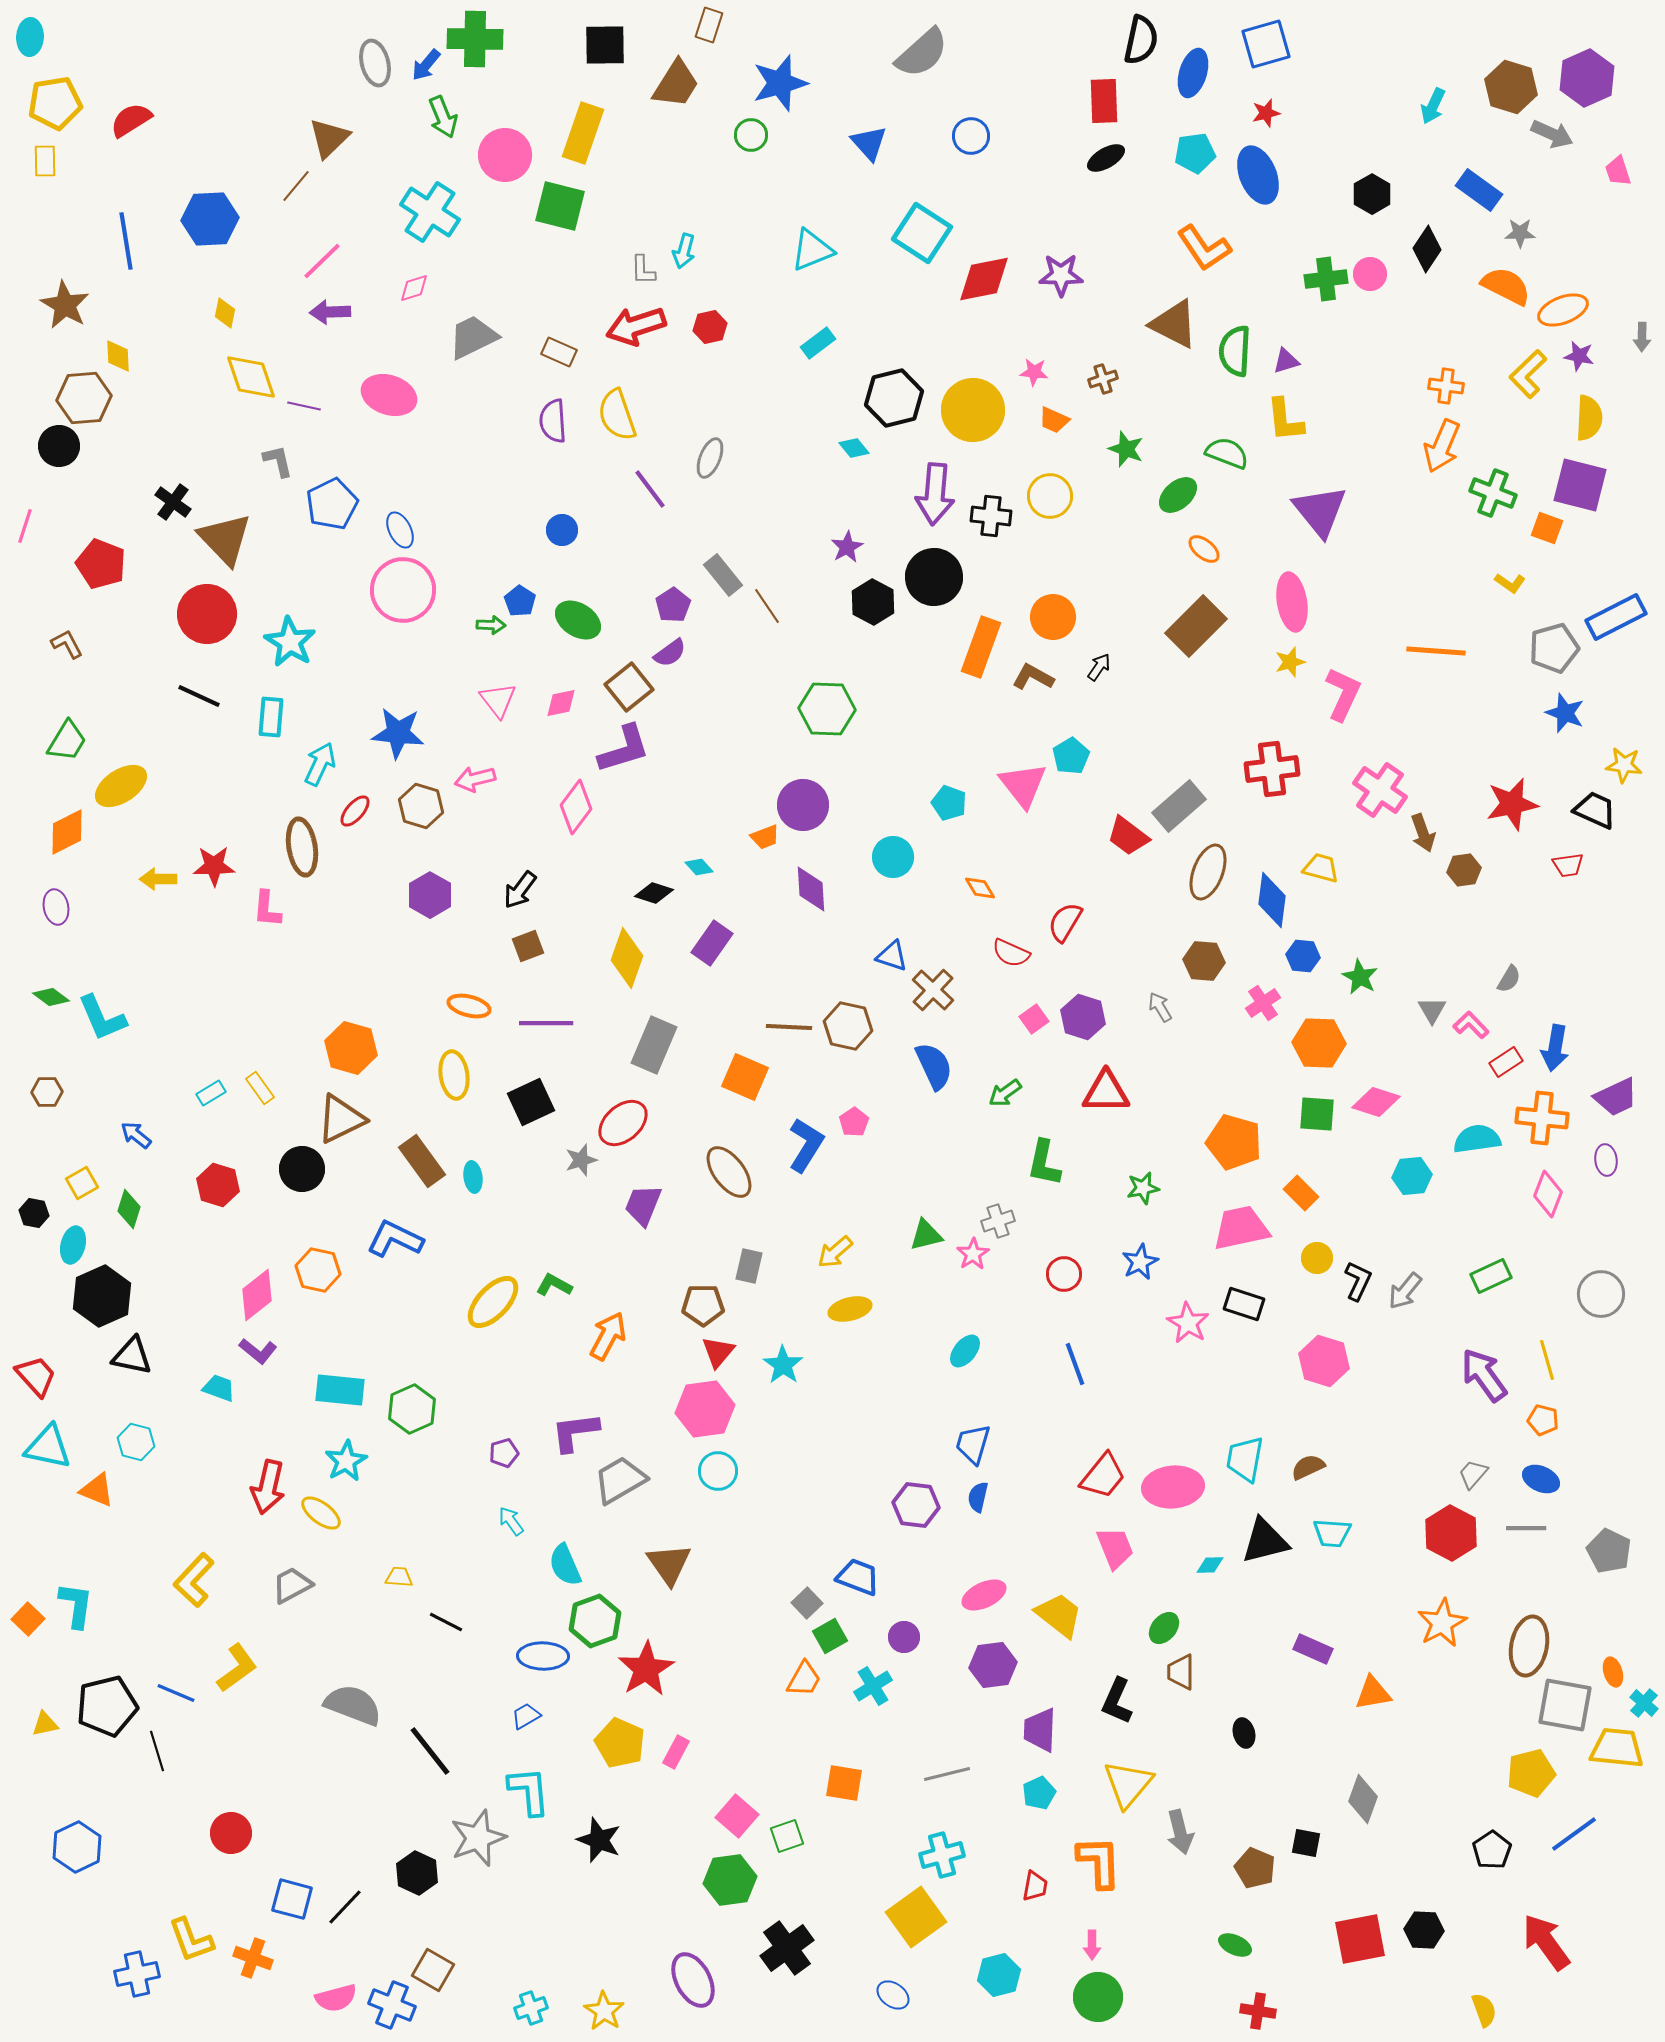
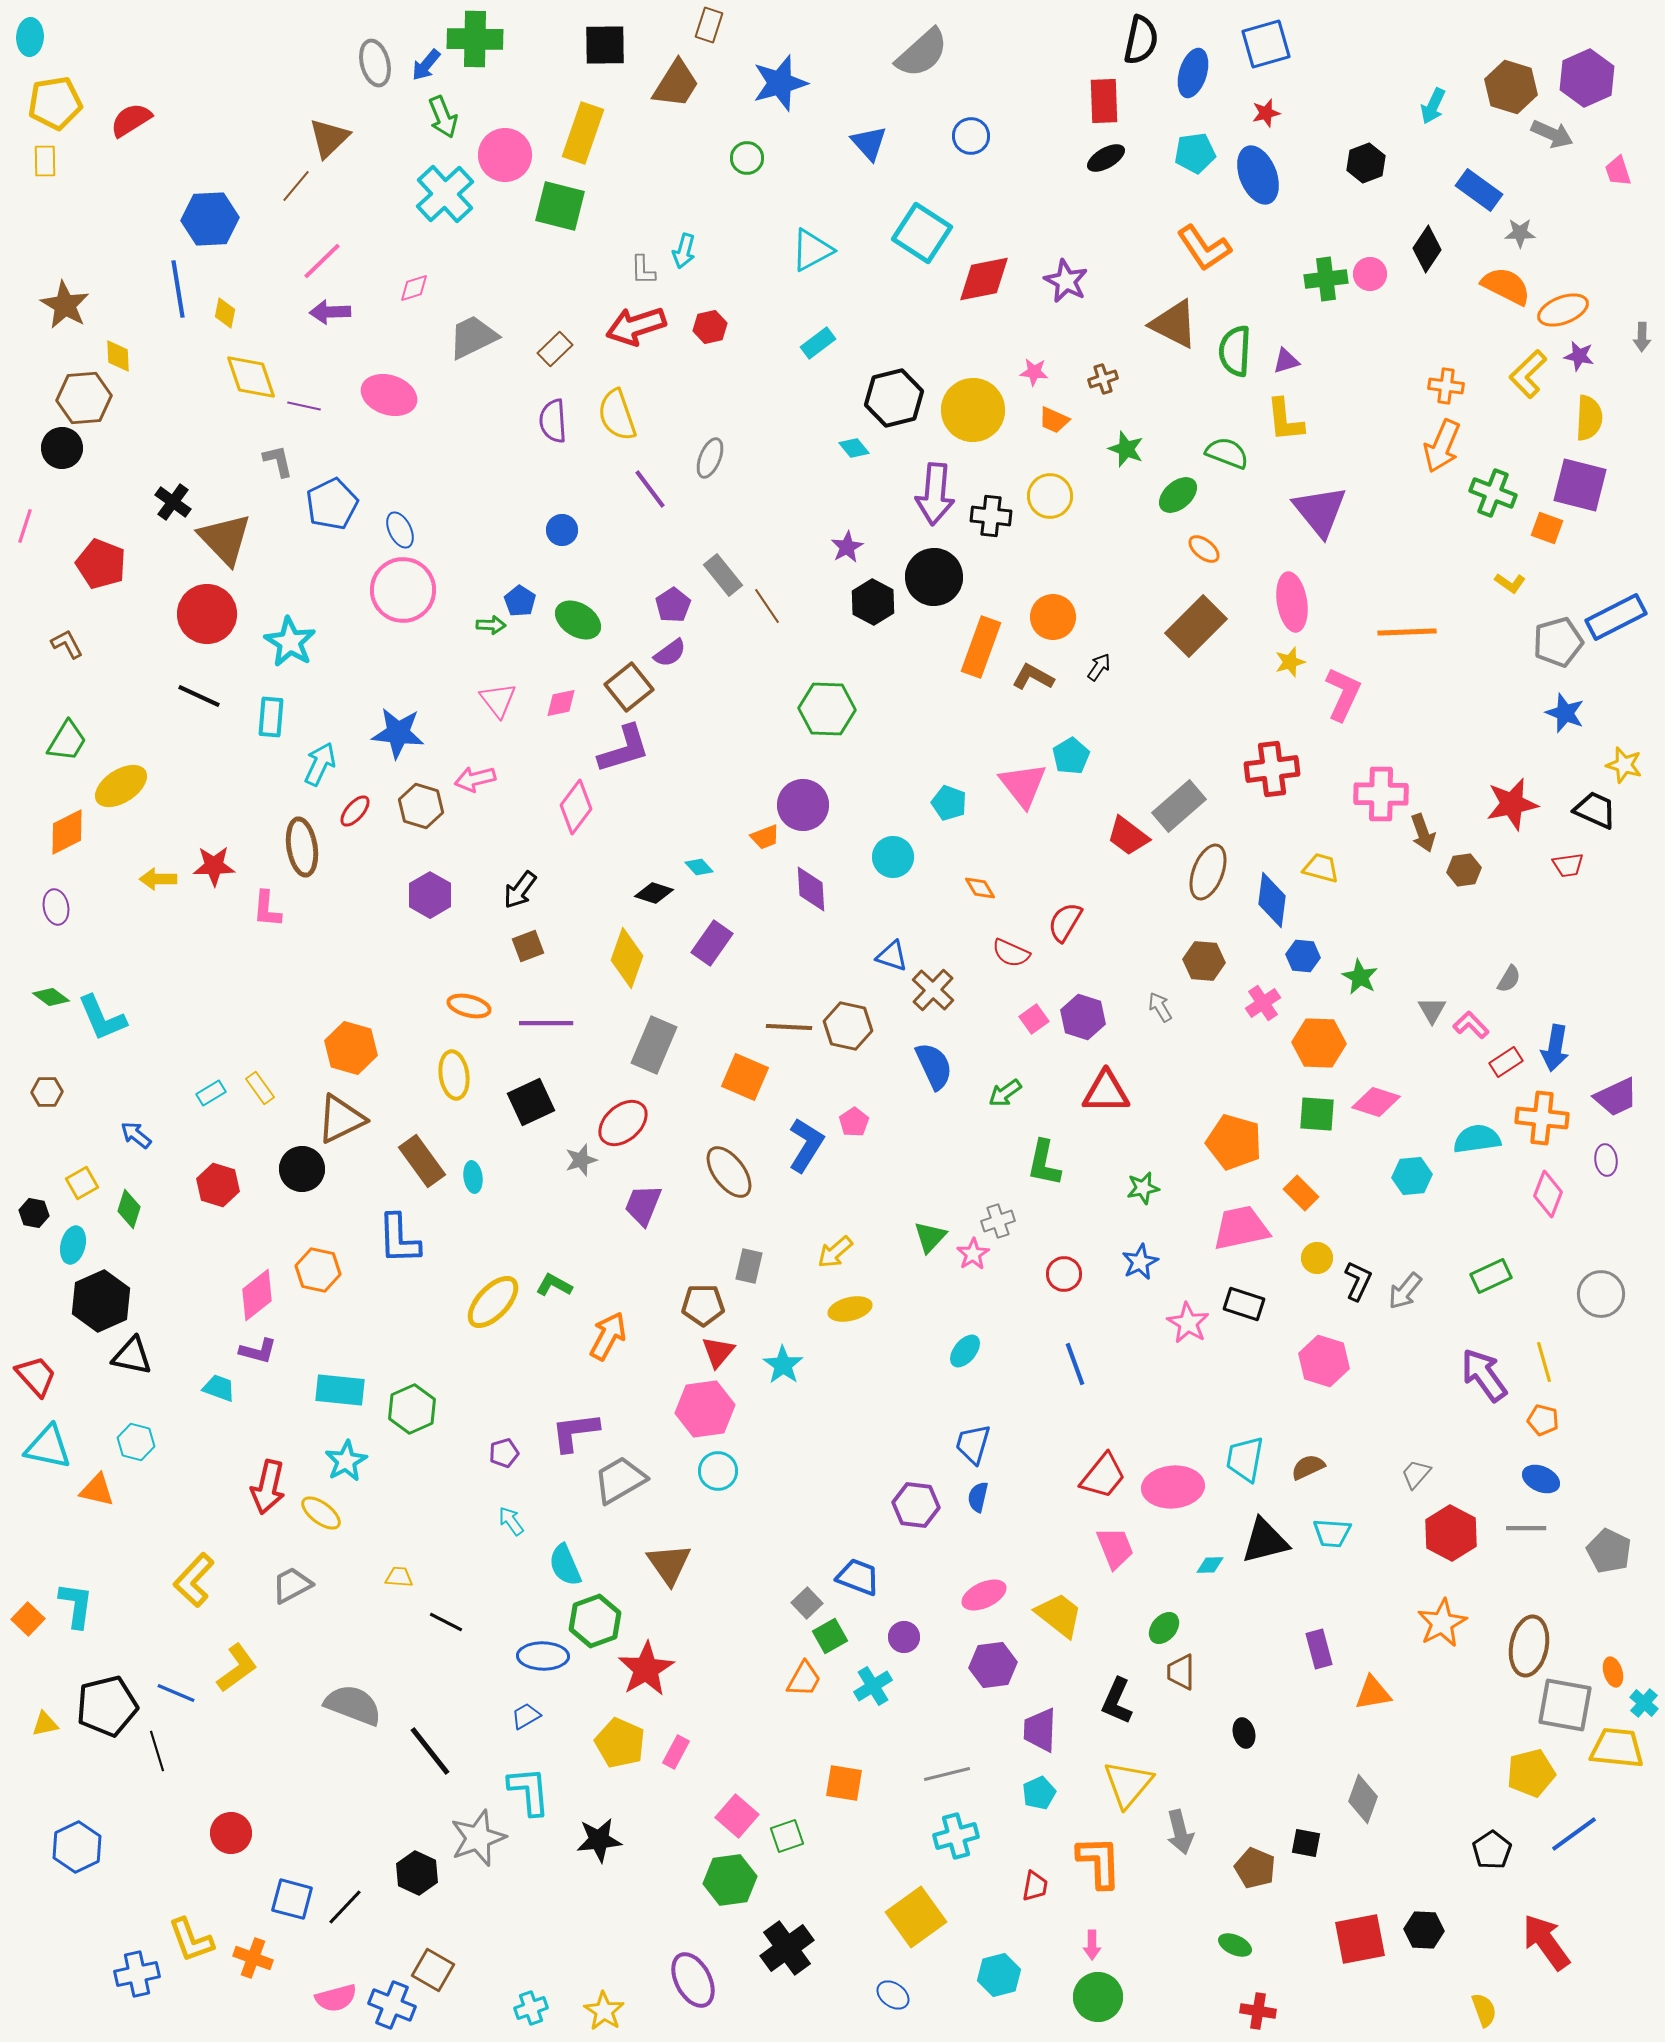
green circle at (751, 135): moved 4 px left, 23 px down
black hexagon at (1372, 194): moved 6 px left, 31 px up; rotated 9 degrees clockwise
cyan cross at (430, 212): moved 15 px right, 18 px up; rotated 14 degrees clockwise
blue line at (126, 241): moved 52 px right, 48 px down
cyan triangle at (812, 250): rotated 6 degrees counterclockwise
purple star at (1061, 275): moved 5 px right, 6 px down; rotated 27 degrees clockwise
brown rectangle at (559, 352): moved 4 px left, 3 px up; rotated 68 degrees counterclockwise
black circle at (59, 446): moved 3 px right, 2 px down
gray pentagon at (1554, 648): moved 4 px right, 6 px up
orange line at (1436, 651): moved 29 px left, 19 px up; rotated 6 degrees counterclockwise
yellow star at (1624, 765): rotated 9 degrees clockwise
pink cross at (1380, 790): moved 1 px right, 4 px down; rotated 34 degrees counterclockwise
green triangle at (926, 1235): moved 4 px right, 2 px down; rotated 33 degrees counterclockwise
blue L-shape at (395, 1239): moved 4 px right; rotated 118 degrees counterclockwise
black hexagon at (102, 1296): moved 1 px left, 5 px down
purple L-shape at (258, 1351): rotated 24 degrees counterclockwise
yellow line at (1547, 1360): moved 3 px left, 2 px down
gray trapezoid at (1473, 1474): moved 57 px left
orange triangle at (97, 1490): rotated 9 degrees counterclockwise
purple rectangle at (1313, 1649): moved 6 px right; rotated 51 degrees clockwise
black star at (599, 1840): rotated 27 degrees counterclockwise
cyan cross at (942, 1855): moved 14 px right, 19 px up
